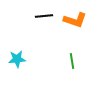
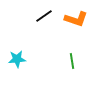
black line: rotated 30 degrees counterclockwise
orange L-shape: moved 1 px right, 1 px up
